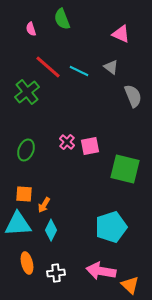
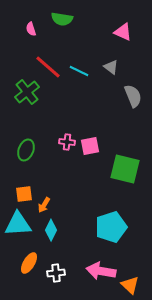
green semicircle: rotated 60 degrees counterclockwise
pink triangle: moved 2 px right, 2 px up
pink cross: rotated 35 degrees counterclockwise
orange square: rotated 12 degrees counterclockwise
orange ellipse: moved 2 px right; rotated 45 degrees clockwise
